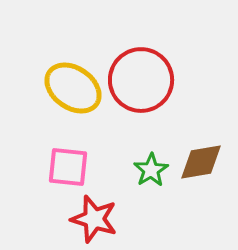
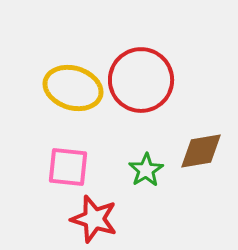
yellow ellipse: rotated 18 degrees counterclockwise
brown diamond: moved 11 px up
green star: moved 5 px left
